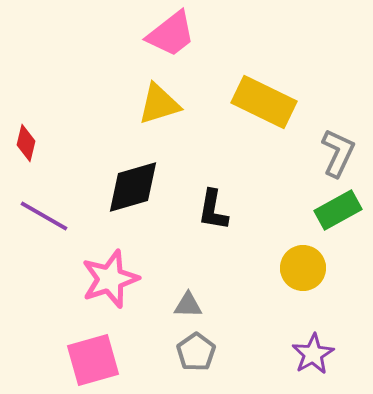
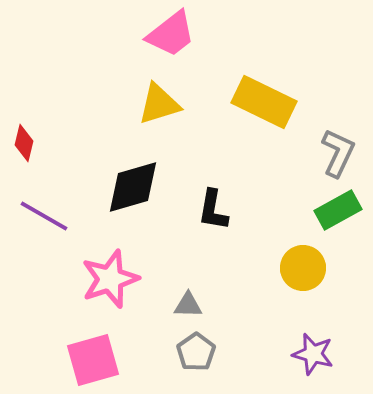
red diamond: moved 2 px left
purple star: rotated 27 degrees counterclockwise
